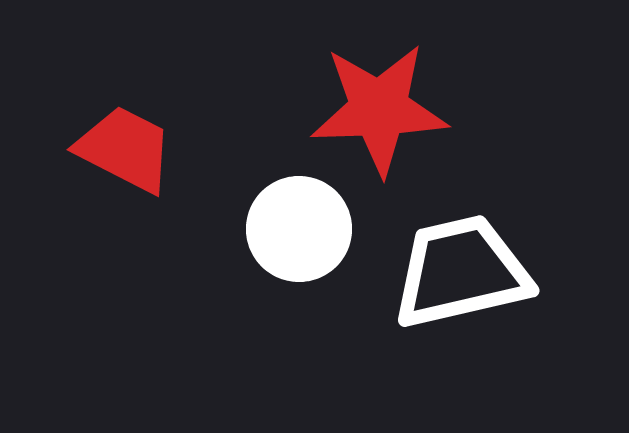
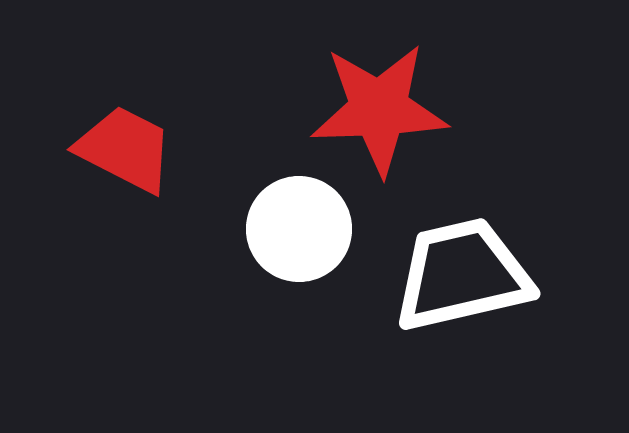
white trapezoid: moved 1 px right, 3 px down
